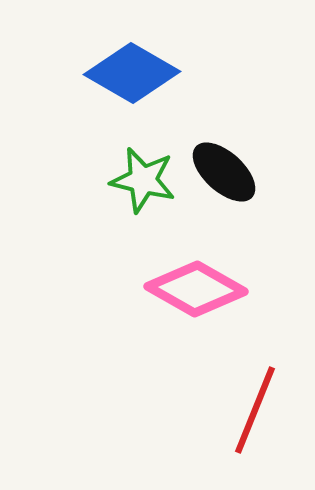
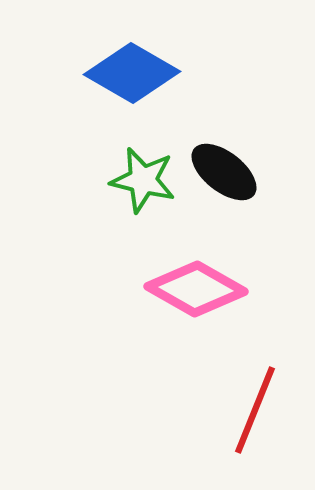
black ellipse: rotated 4 degrees counterclockwise
